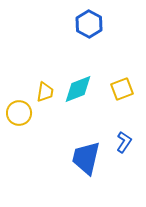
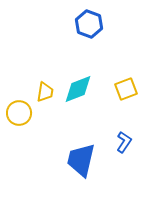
blue hexagon: rotated 8 degrees counterclockwise
yellow square: moved 4 px right
blue trapezoid: moved 5 px left, 2 px down
